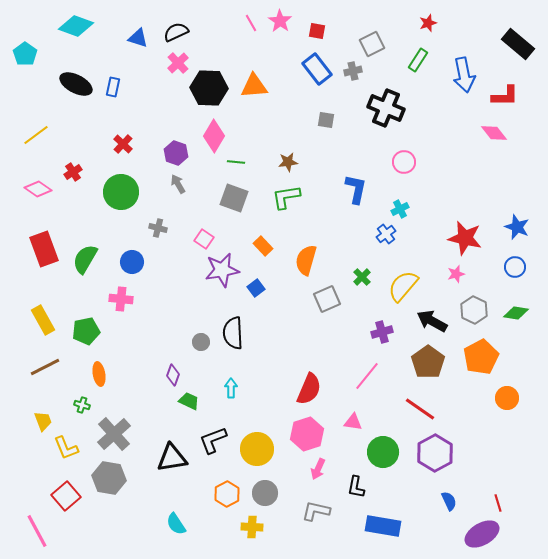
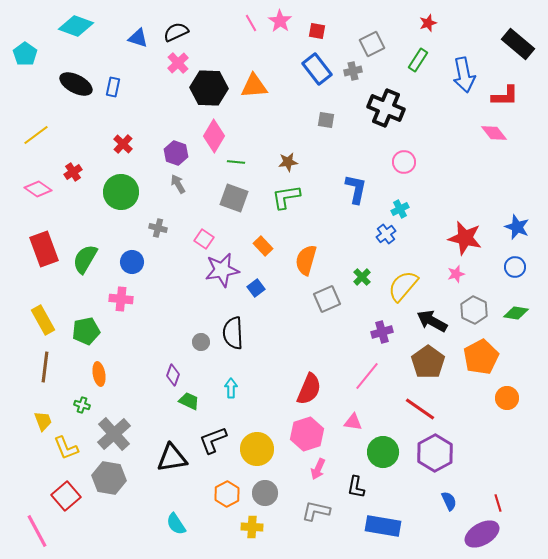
brown line at (45, 367): rotated 56 degrees counterclockwise
